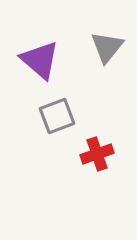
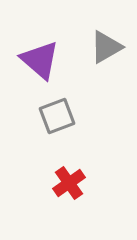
gray triangle: moved 1 px left; rotated 21 degrees clockwise
red cross: moved 28 px left, 29 px down; rotated 16 degrees counterclockwise
